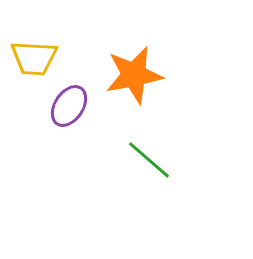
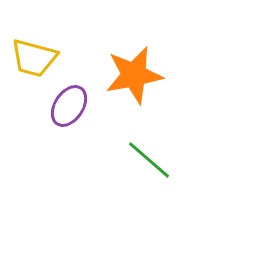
yellow trapezoid: rotated 12 degrees clockwise
